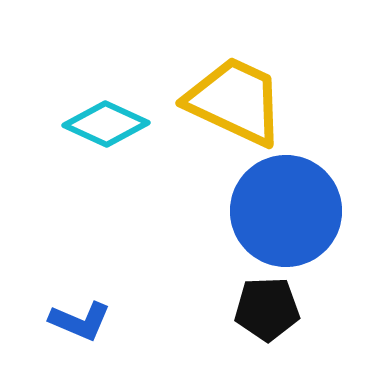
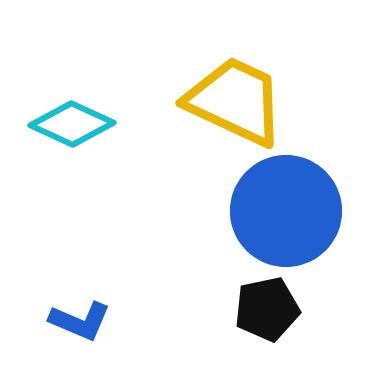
cyan diamond: moved 34 px left
black pentagon: rotated 10 degrees counterclockwise
